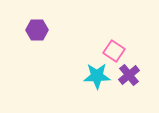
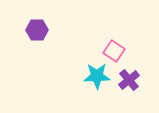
purple cross: moved 5 px down
